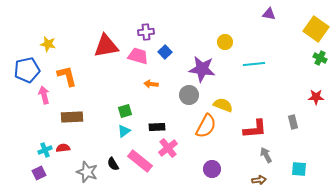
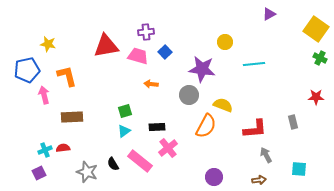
purple triangle: rotated 40 degrees counterclockwise
purple circle: moved 2 px right, 8 px down
